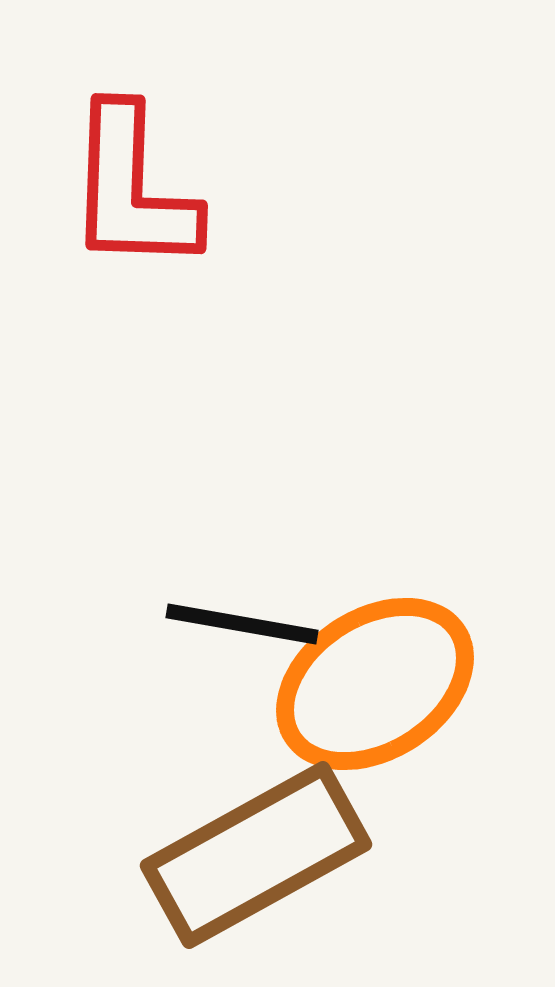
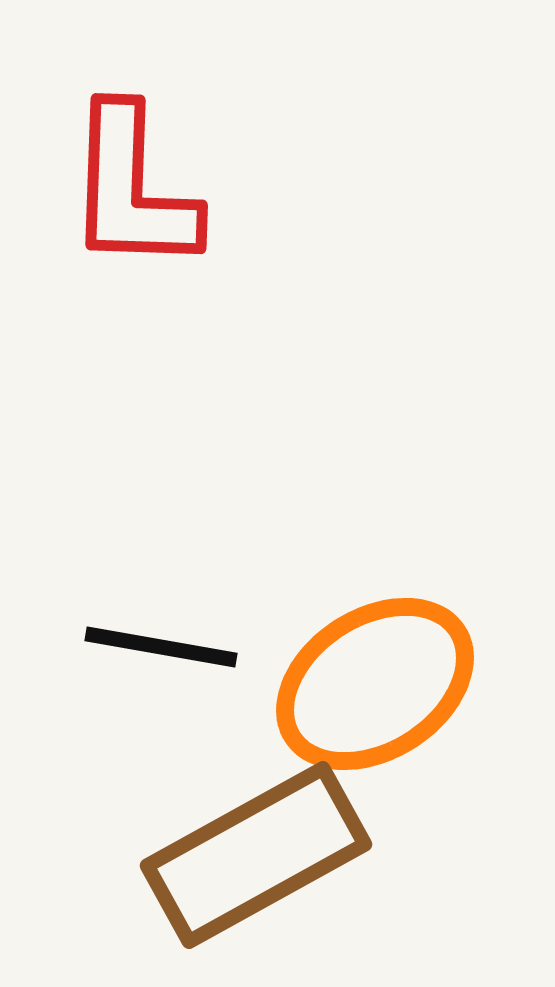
black line: moved 81 px left, 23 px down
